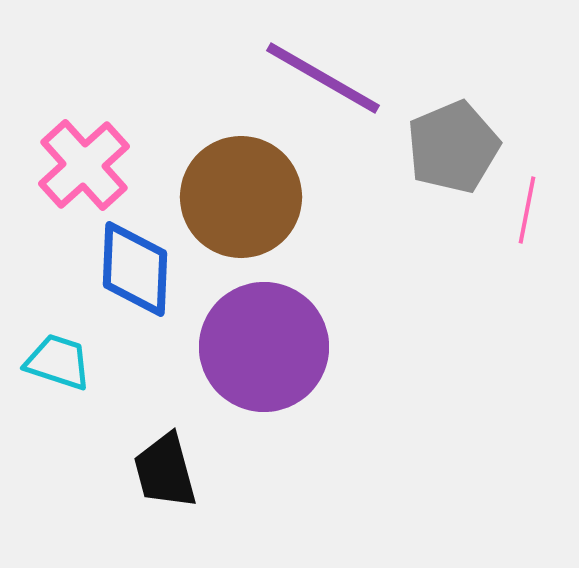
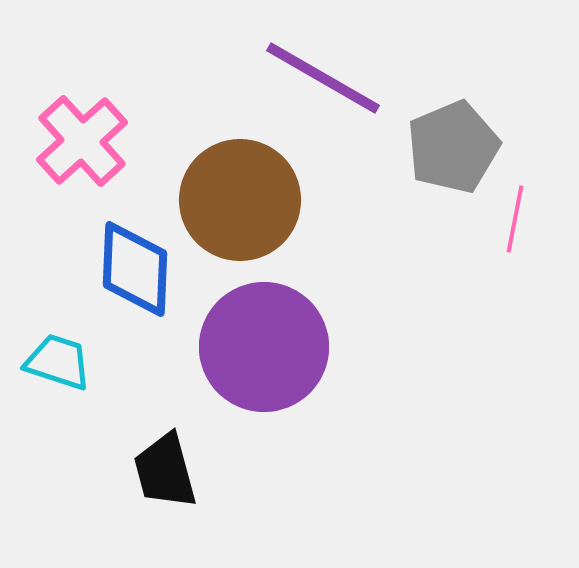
pink cross: moved 2 px left, 24 px up
brown circle: moved 1 px left, 3 px down
pink line: moved 12 px left, 9 px down
